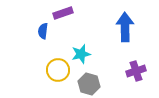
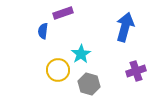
blue arrow: rotated 16 degrees clockwise
cyan star: rotated 18 degrees counterclockwise
